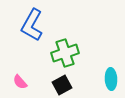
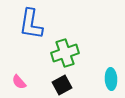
blue L-shape: moved 1 px left, 1 px up; rotated 20 degrees counterclockwise
pink semicircle: moved 1 px left
